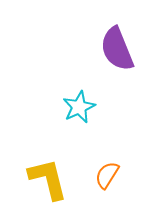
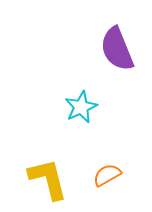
cyan star: moved 2 px right
orange semicircle: rotated 28 degrees clockwise
